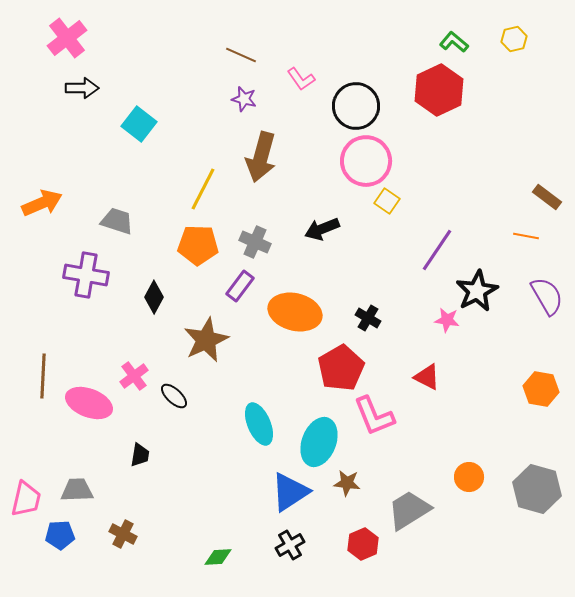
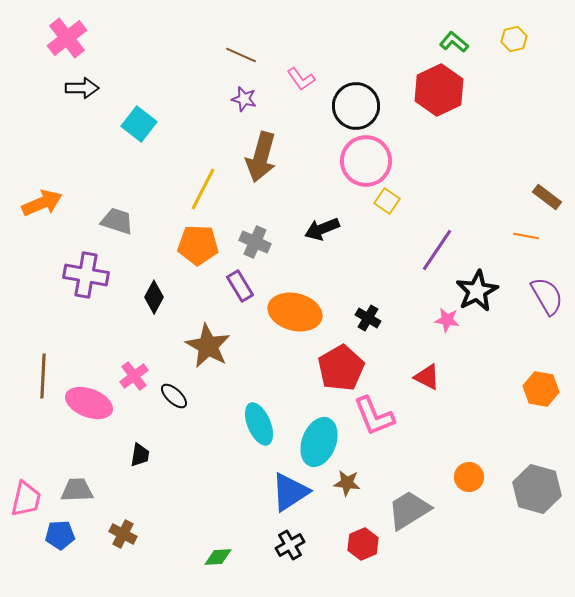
purple rectangle at (240, 286): rotated 68 degrees counterclockwise
brown star at (206, 340): moved 2 px right, 6 px down; rotated 18 degrees counterclockwise
